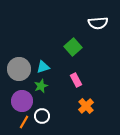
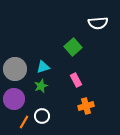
gray circle: moved 4 px left
purple circle: moved 8 px left, 2 px up
orange cross: rotated 28 degrees clockwise
